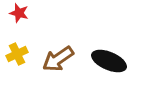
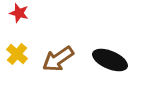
yellow cross: rotated 25 degrees counterclockwise
black ellipse: moved 1 px right, 1 px up
